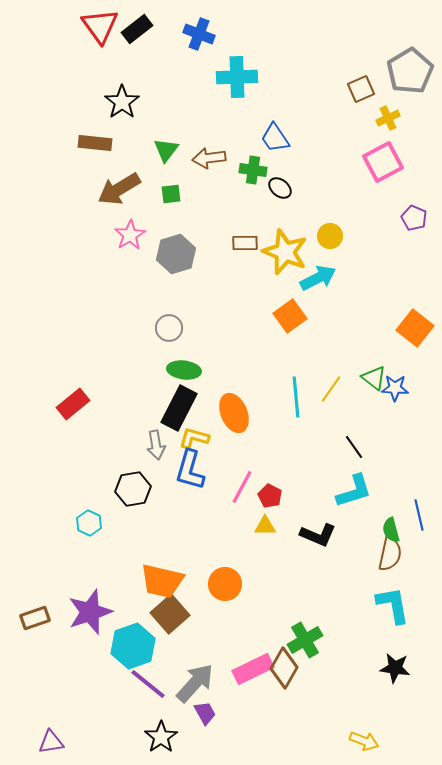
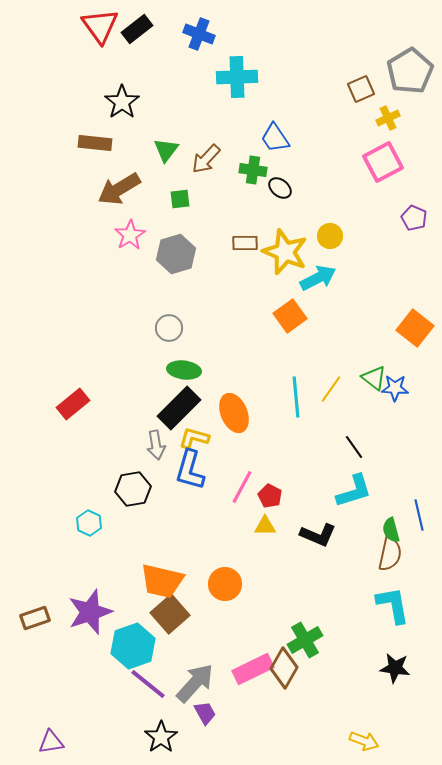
brown arrow at (209, 158): moved 3 px left, 1 px down; rotated 40 degrees counterclockwise
green square at (171, 194): moved 9 px right, 5 px down
black rectangle at (179, 408): rotated 18 degrees clockwise
